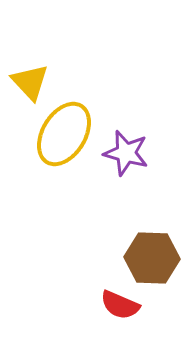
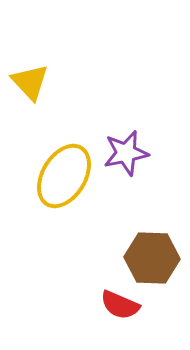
yellow ellipse: moved 42 px down
purple star: rotated 27 degrees counterclockwise
